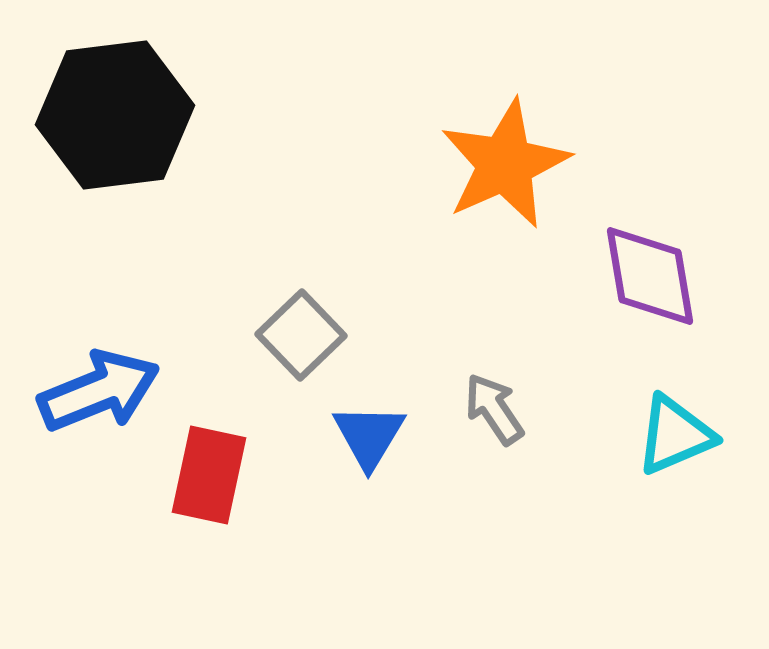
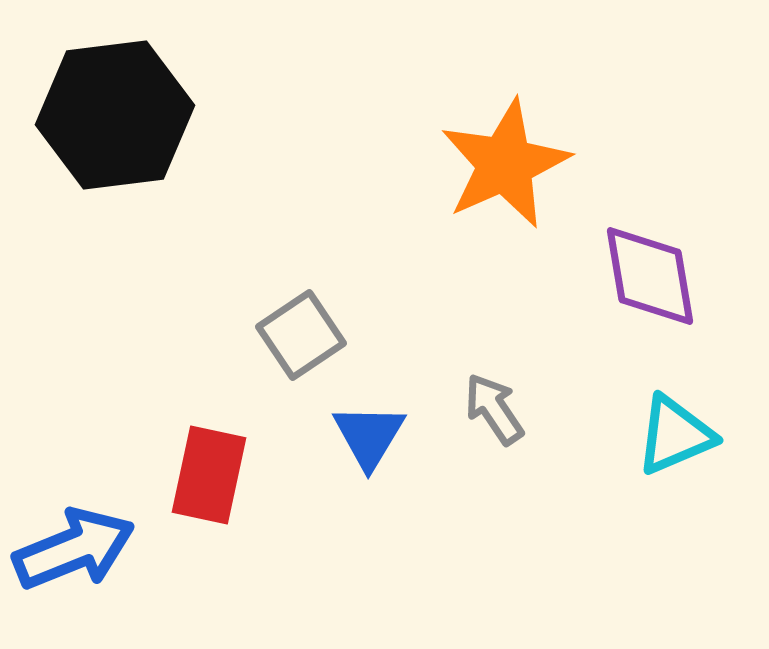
gray square: rotated 10 degrees clockwise
blue arrow: moved 25 px left, 158 px down
